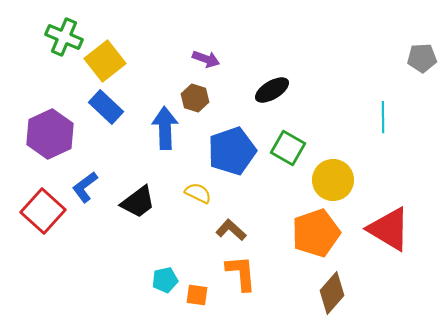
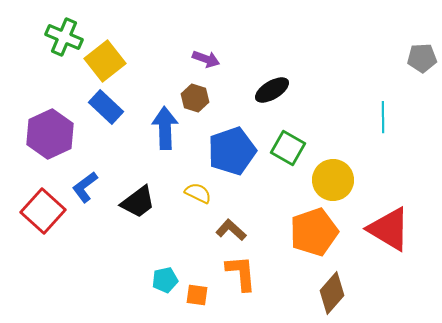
orange pentagon: moved 2 px left, 1 px up
